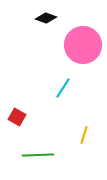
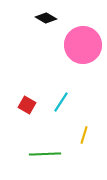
black diamond: rotated 10 degrees clockwise
cyan line: moved 2 px left, 14 px down
red square: moved 10 px right, 12 px up
green line: moved 7 px right, 1 px up
